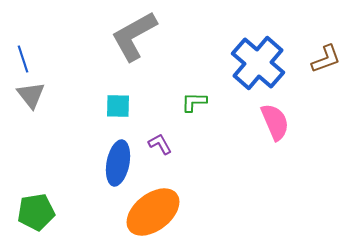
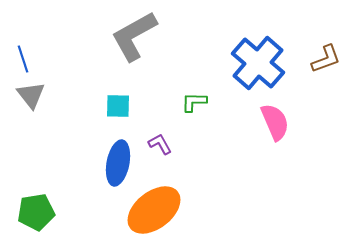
orange ellipse: moved 1 px right, 2 px up
